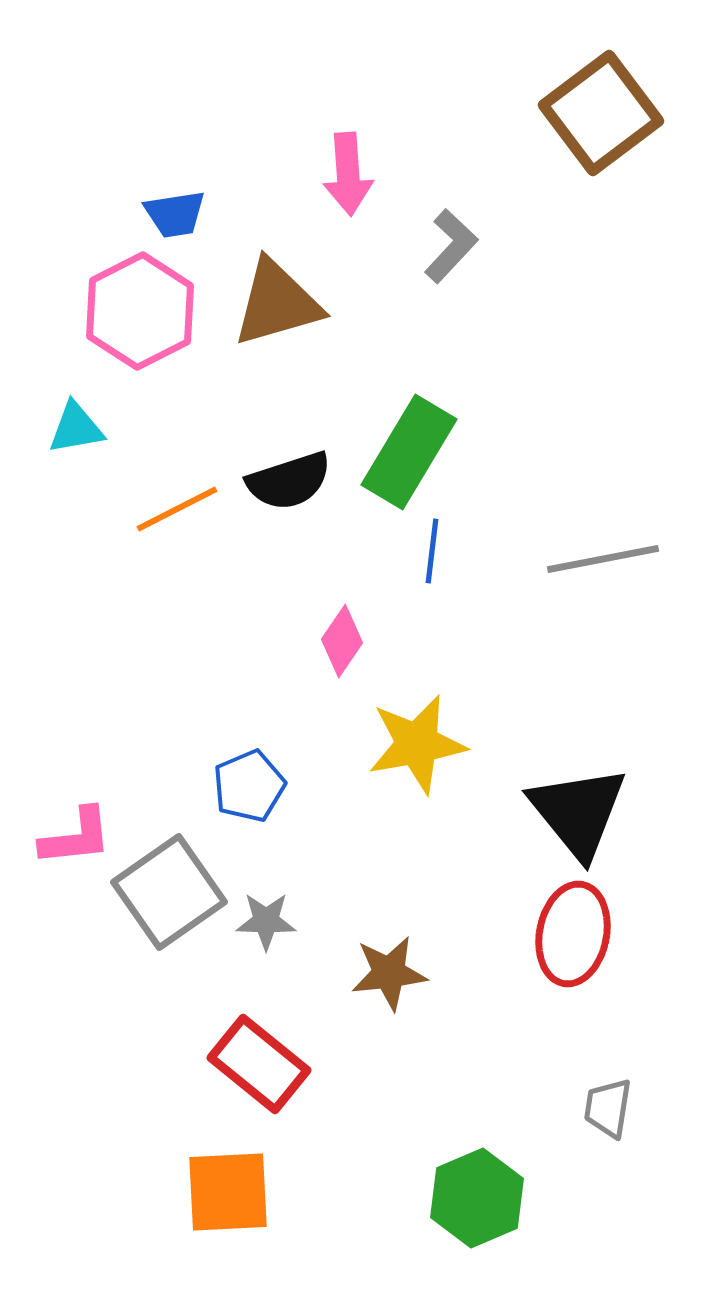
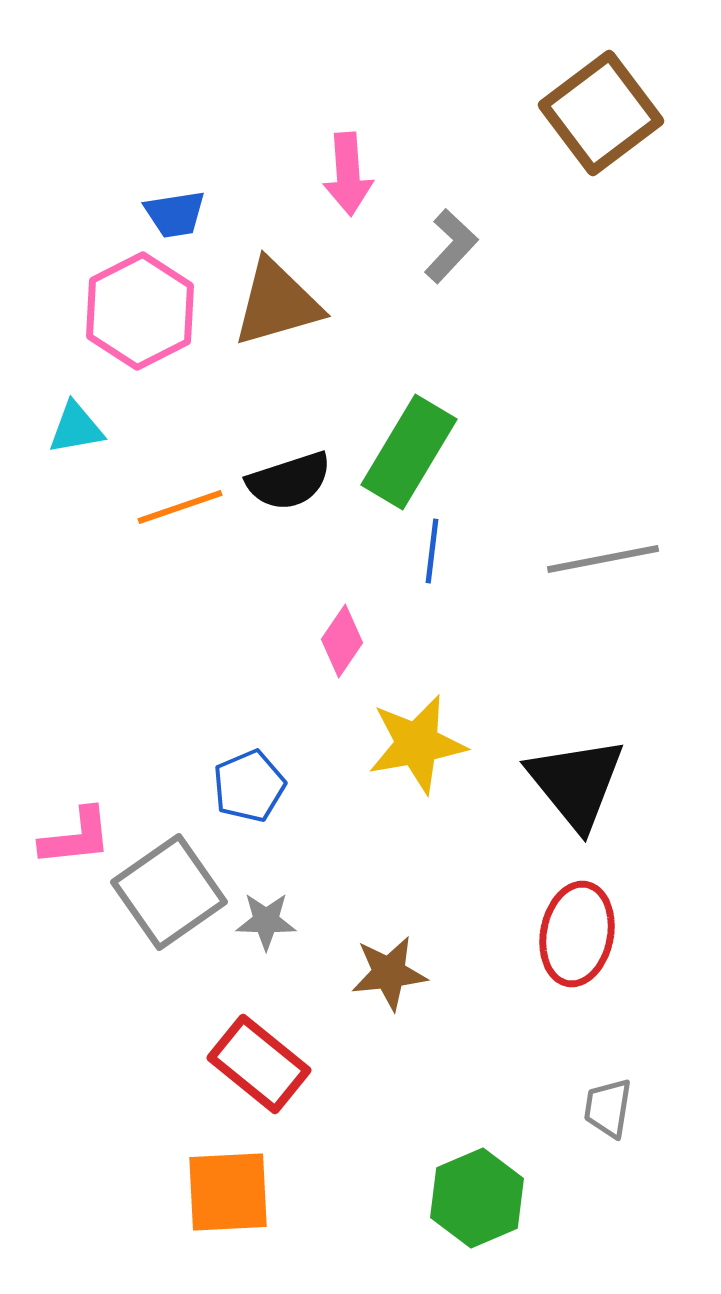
orange line: moved 3 px right, 2 px up; rotated 8 degrees clockwise
black triangle: moved 2 px left, 29 px up
red ellipse: moved 4 px right
